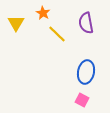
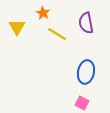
yellow triangle: moved 1 px right, 4 px down
yellow line: rotated 12 degrees counterclockwise
pink square: moved 3 px down
